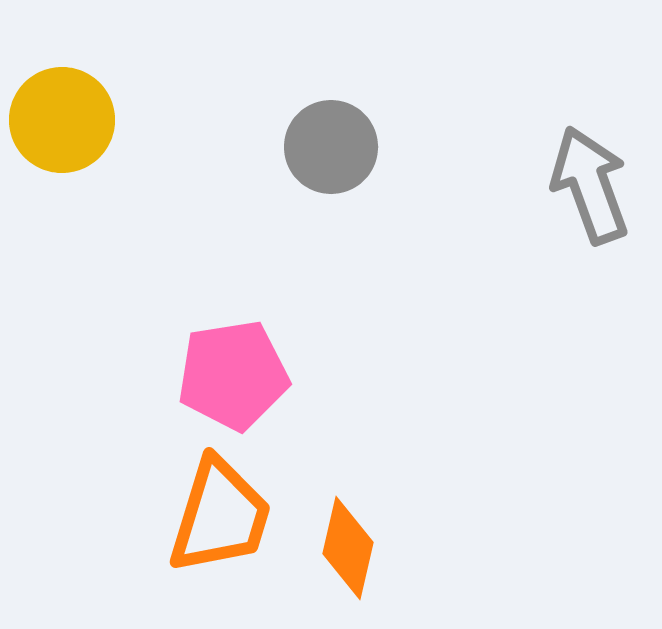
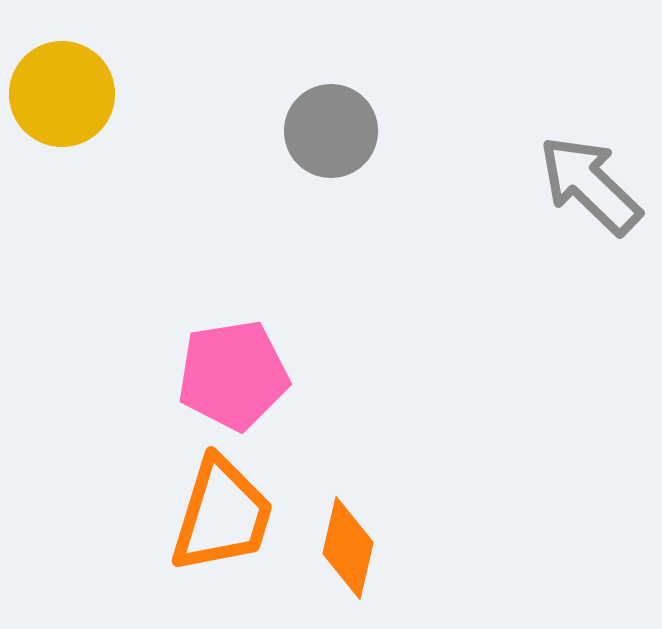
yellow circle: moved 26 px up
gray circle: moved 16 px up
gray arrow: rotated 26 degrees counterclockwise
orange trapezoid: moved 2 px right, 1 px up
